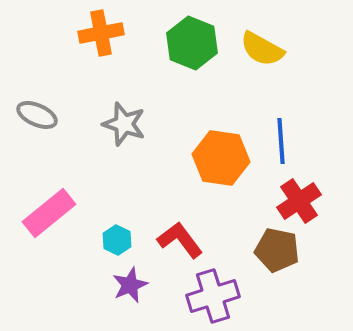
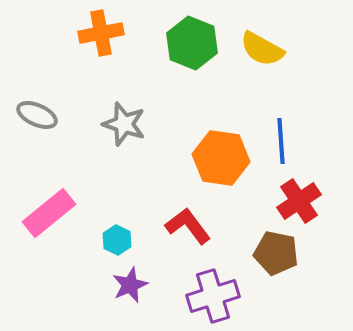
red L-shape: moved 8 px right, 14 px up
brown pentagon: moved 1 px left, 3 px down
